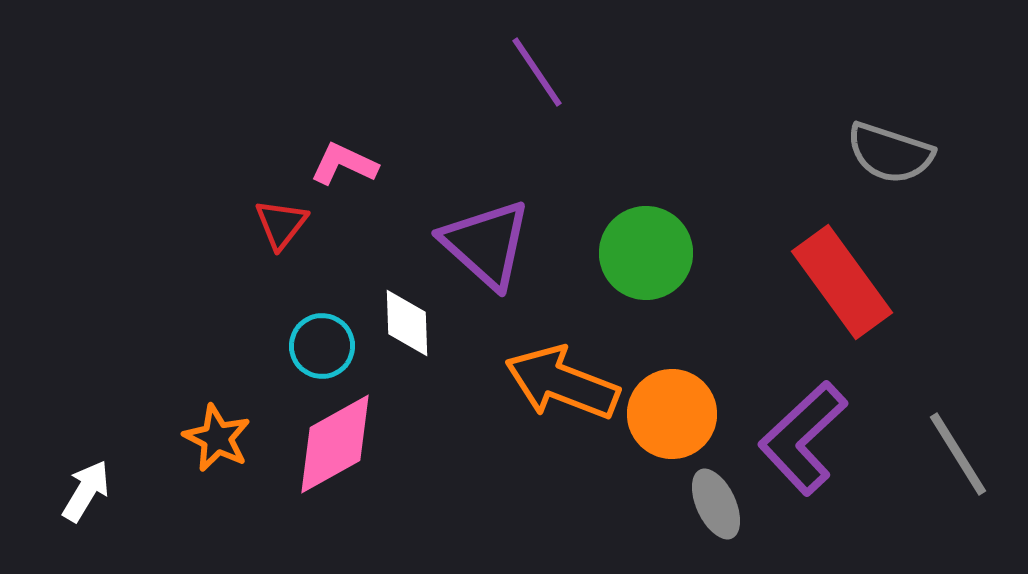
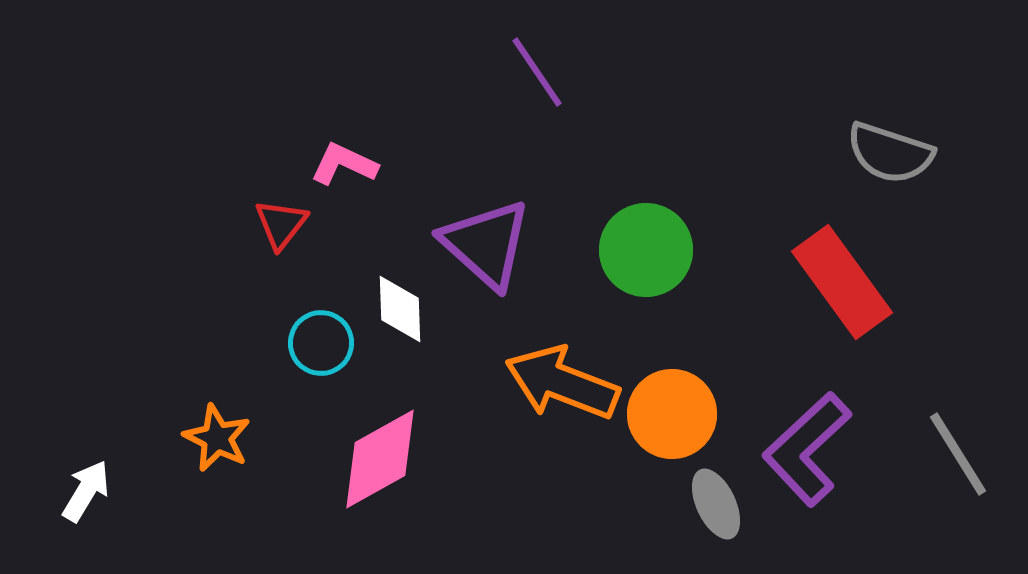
green circle: moved 3 px up
white diamond: moved 7 px left, 14 px up
cyan circle: moved 1 px left, 3 px up
purple L-shape: moved 4 px right, 11 px down
pink diamond: moved 45 px right, 15 px down
